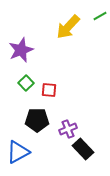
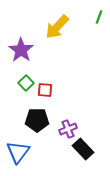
green line: moved 1 px left, 1 px down; rotated 40 degrees counterclockwise
yellow arrow: moved 11 px left
purple star: rotated 15 degrees counterclockwise
red square: moved 4 px left
blue triangle: rotated 25 degrees counterclockwise
